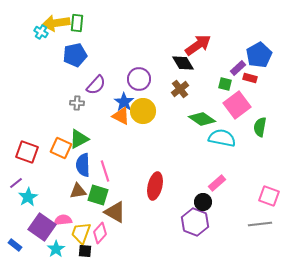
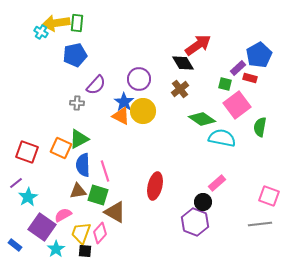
pink semicircle at (63, 220): moved 5 px up; rotated 24 degrees counterclockwise
